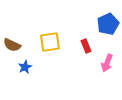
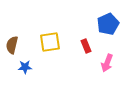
brown semicircle: rotated 78 degrees clockwise
blue star: rotated 24 degrees clockwise
